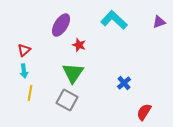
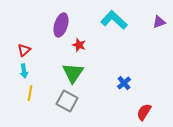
purple ellipse: rotated 15 degrees counterclockwise
gray square: moved 1 px down
